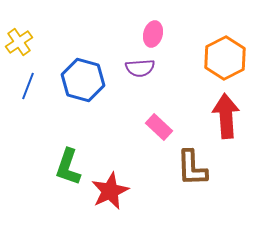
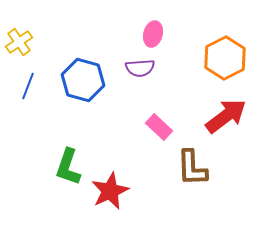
red arrow: rotated 57 degrees clockwise
